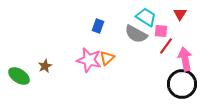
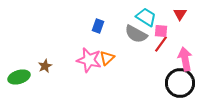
red line: moved 5 px left, 2 px up
green ellipse: moved 1 px down; rotated 50 degrees counterclockwise
black circle: moved 2 px left, 1 px up
